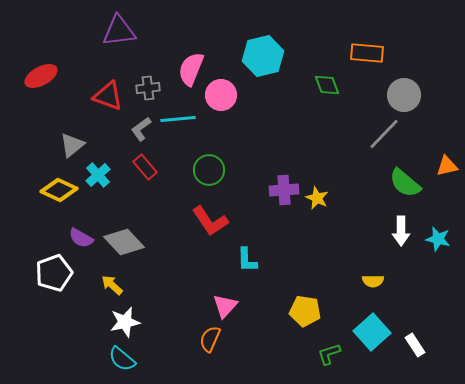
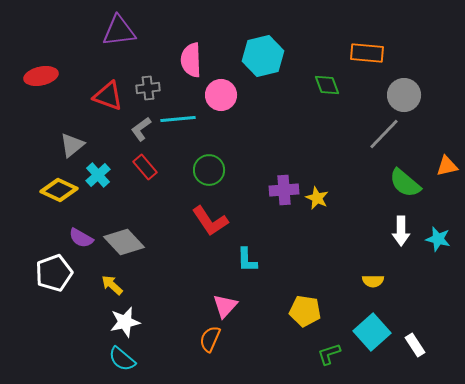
pink semicircle: moved 9 px up; rotated 24 degrees counterclockwise
red ellipse: rotated 16 degrees clockwise
